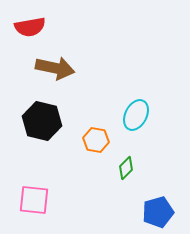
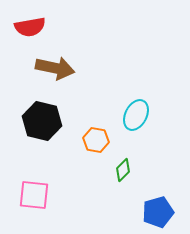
green diamond: moved 3 px left, 2 px down
pink square: moved 5 px up
